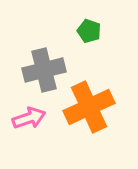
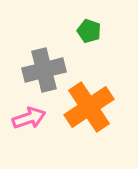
orange cross: rotated 9 degrees counterclockwise
